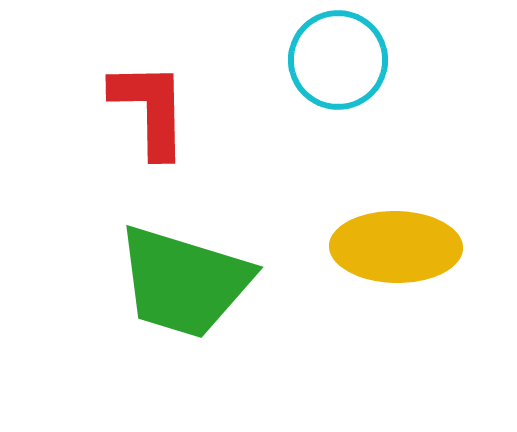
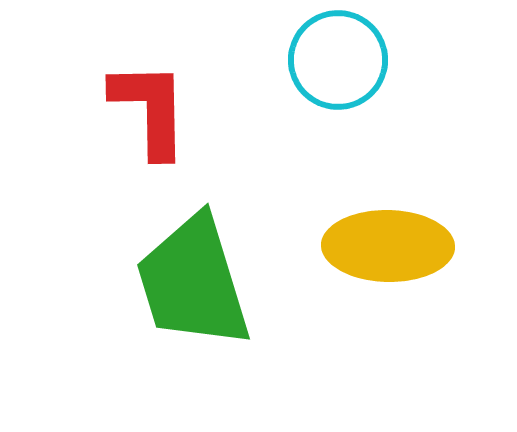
yellow ellipse: moved 8 px left, 1 px up
green trapezoid: moved 9 px right; rotated 56 degrees clockwise
